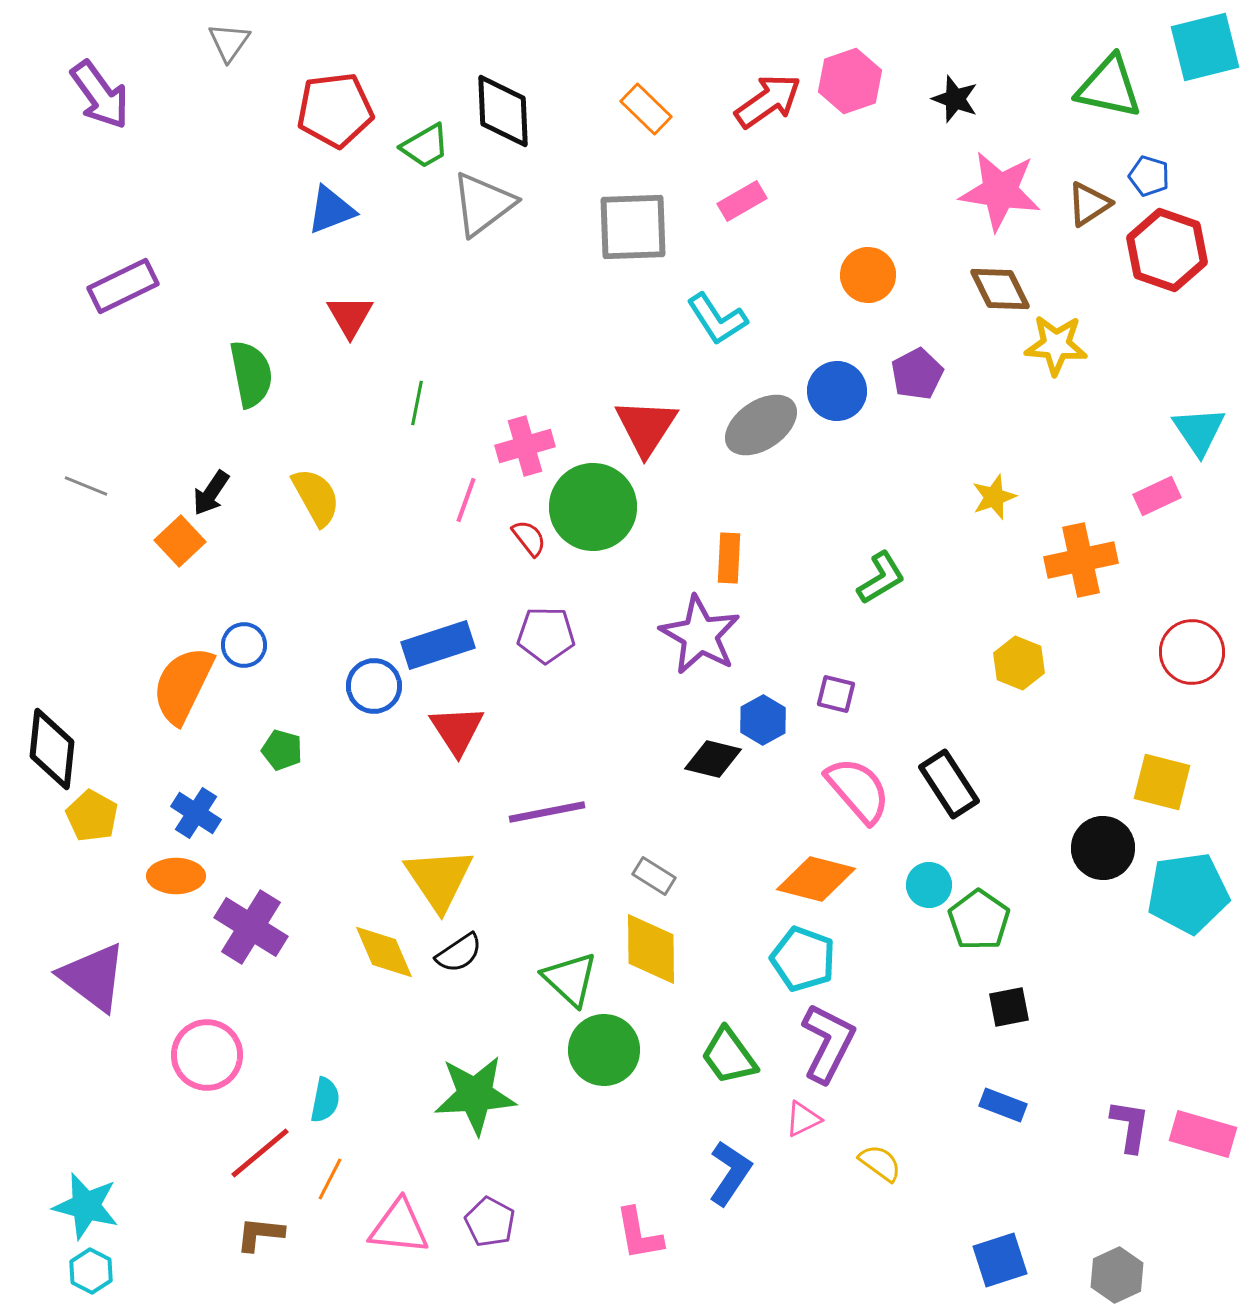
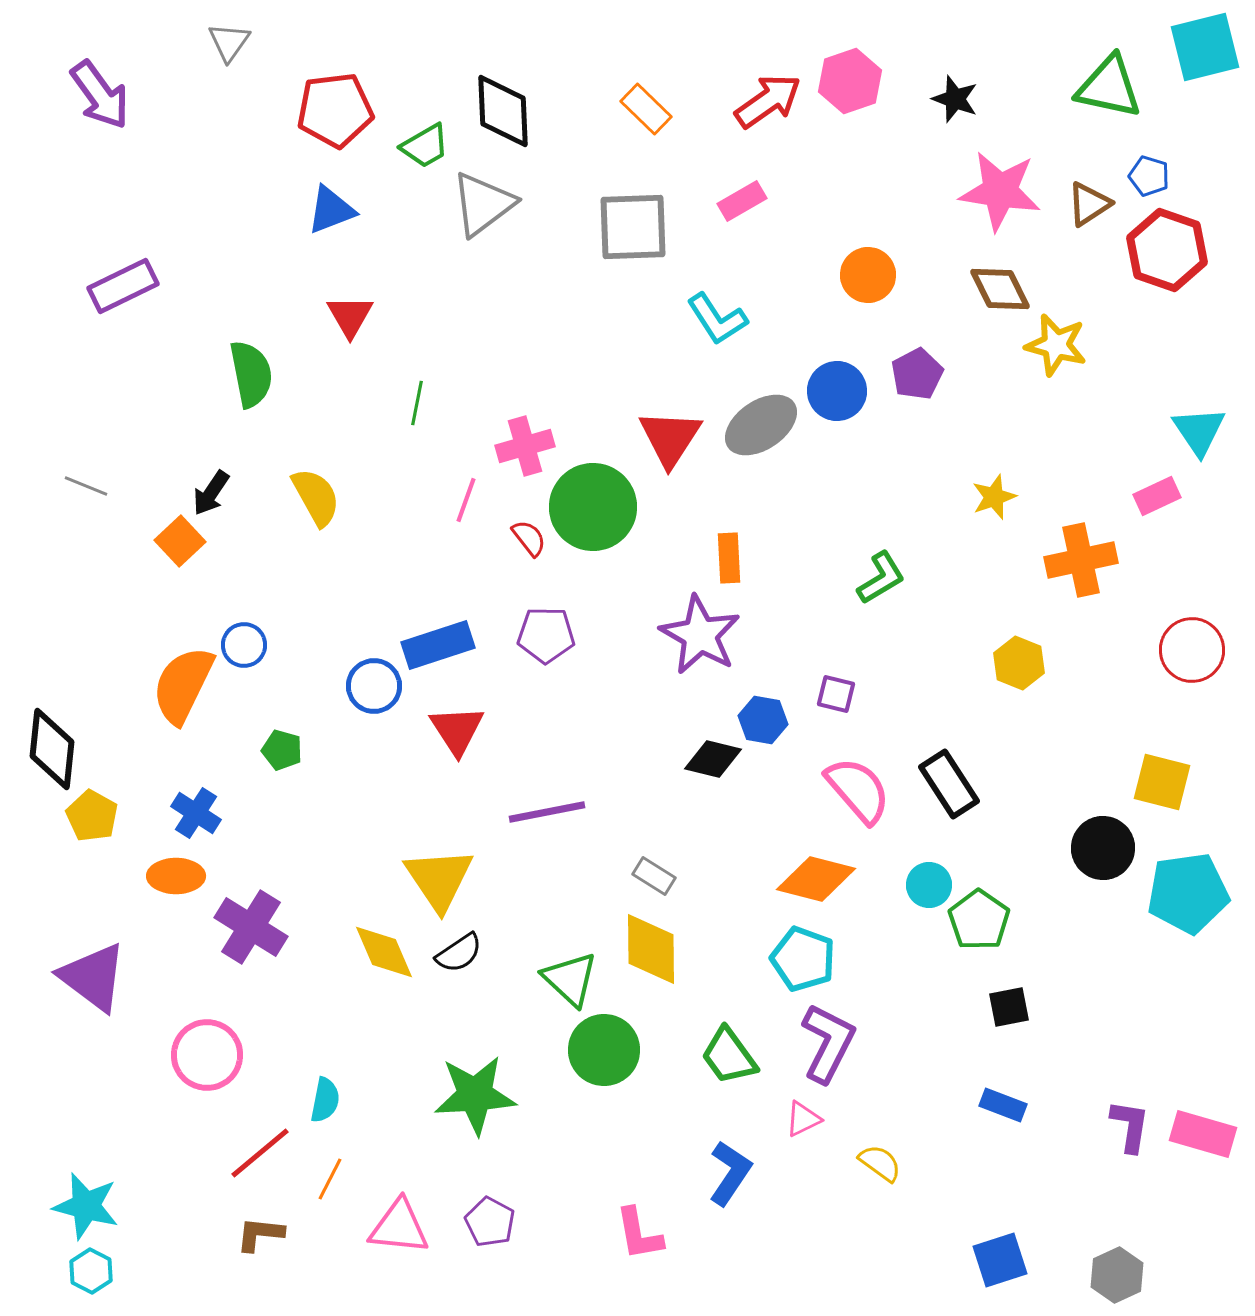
yellow star at (1056, 345): rotated 10 degrees clockwise
red triangle at (646, 427): moved 24 px right, 11 px down
orange rectangle at (729, 558): rotated 6 degrees counterclockwise
red circle at (1192, 652): moved 2 px up
blue hexagon at (763, 720): rotated 21 degrees counterclockwise
